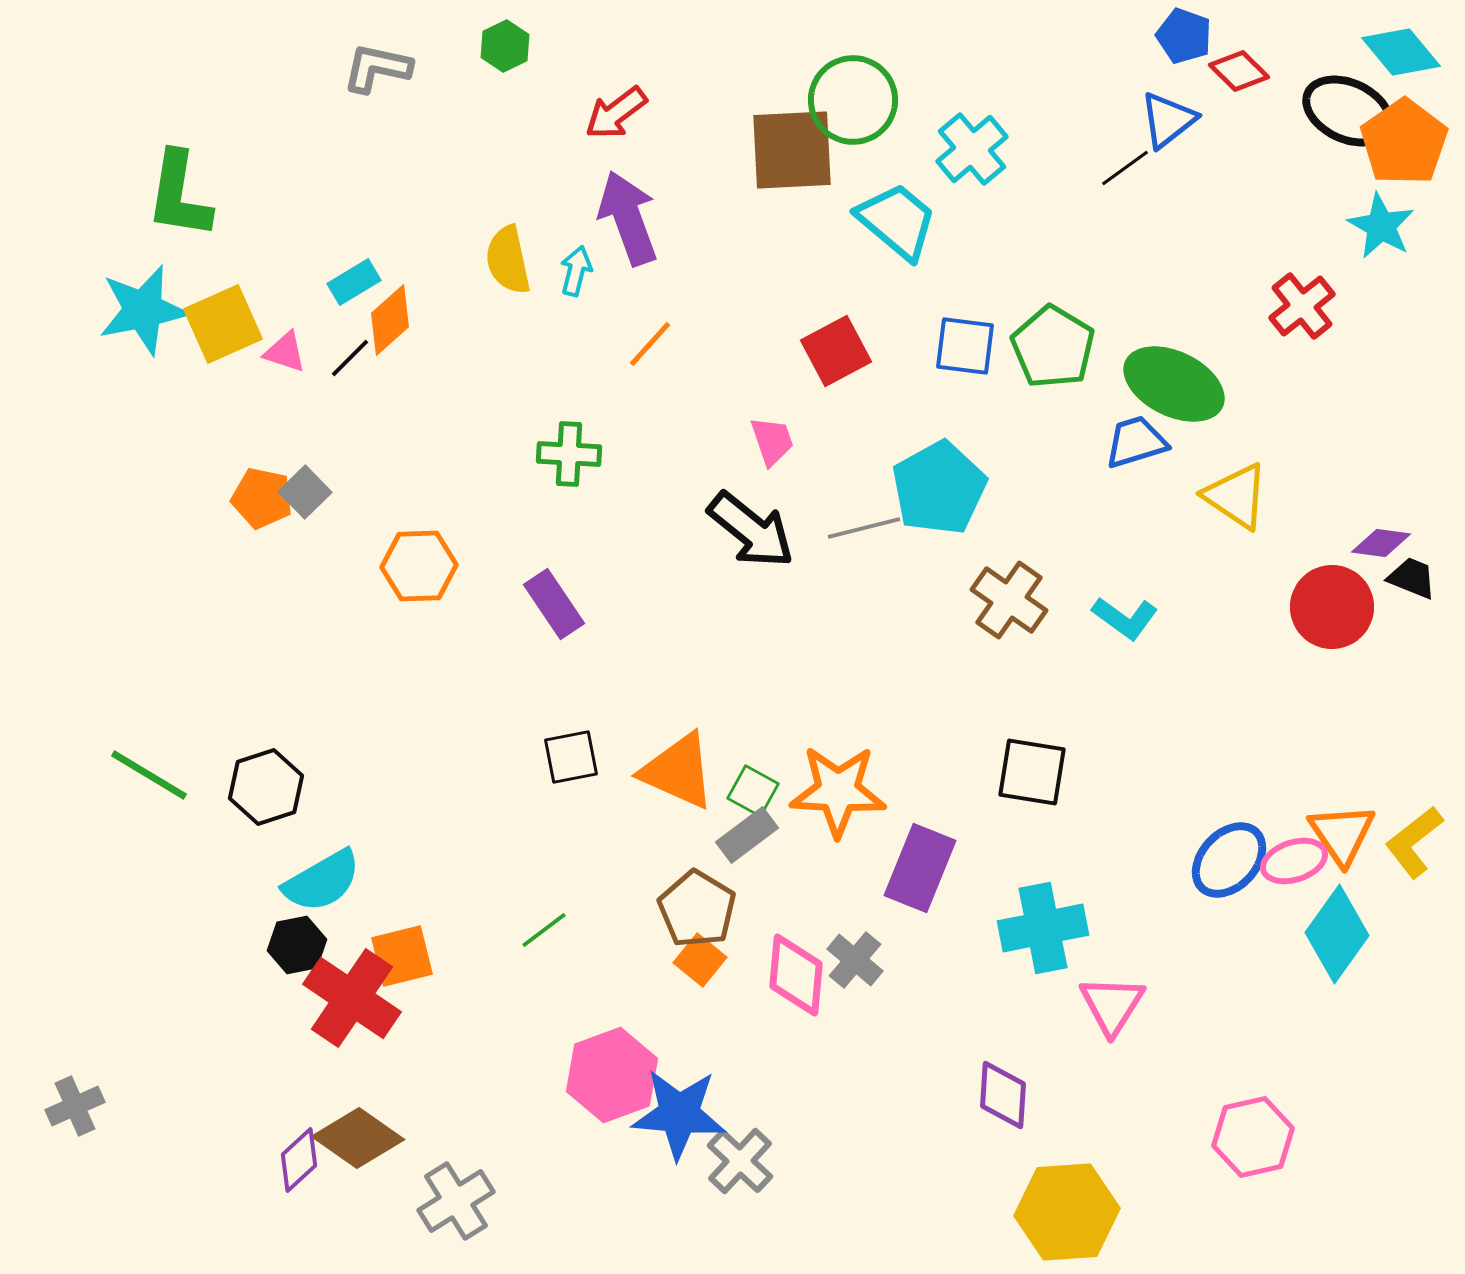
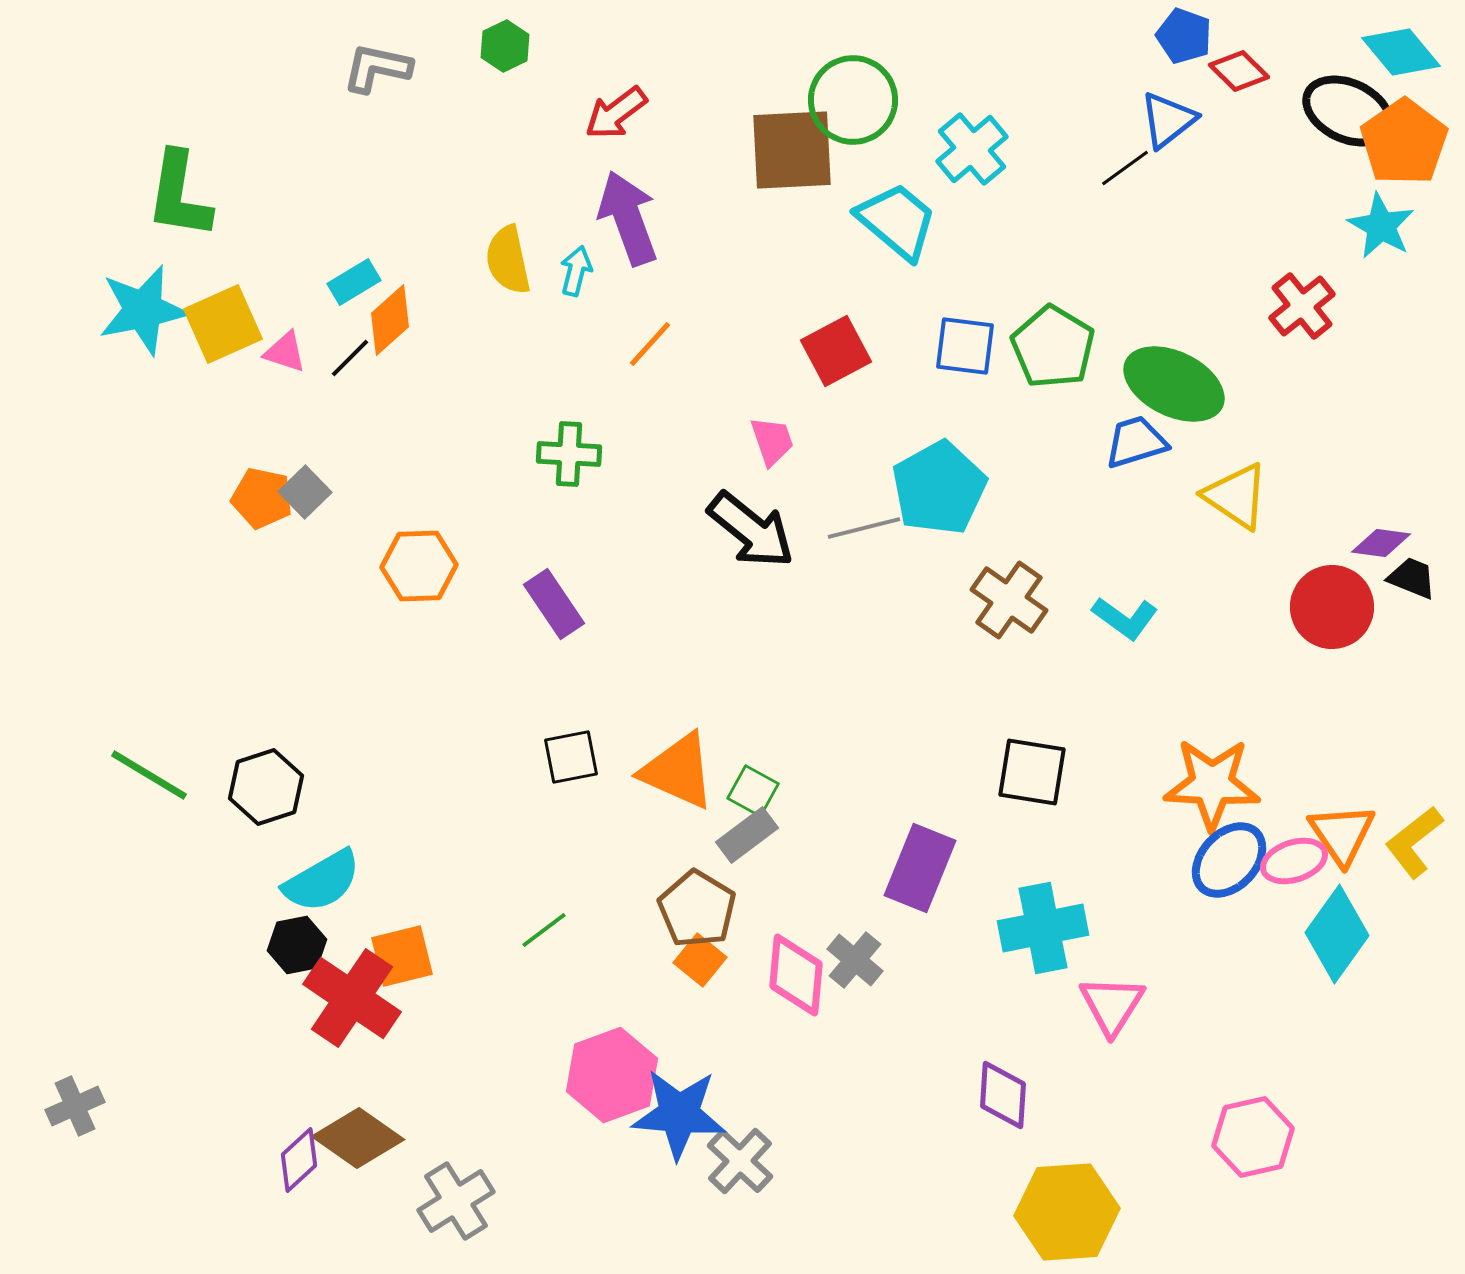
orange star at (838, 791): moved 374 px right, 7 px up
